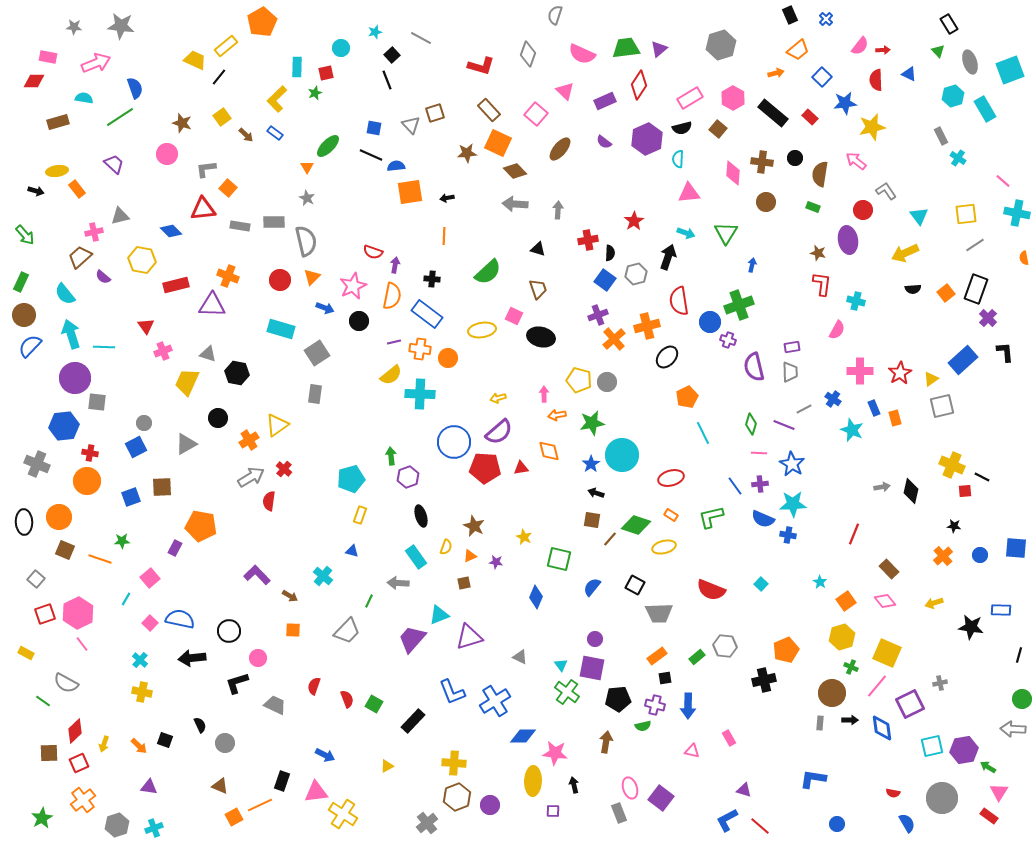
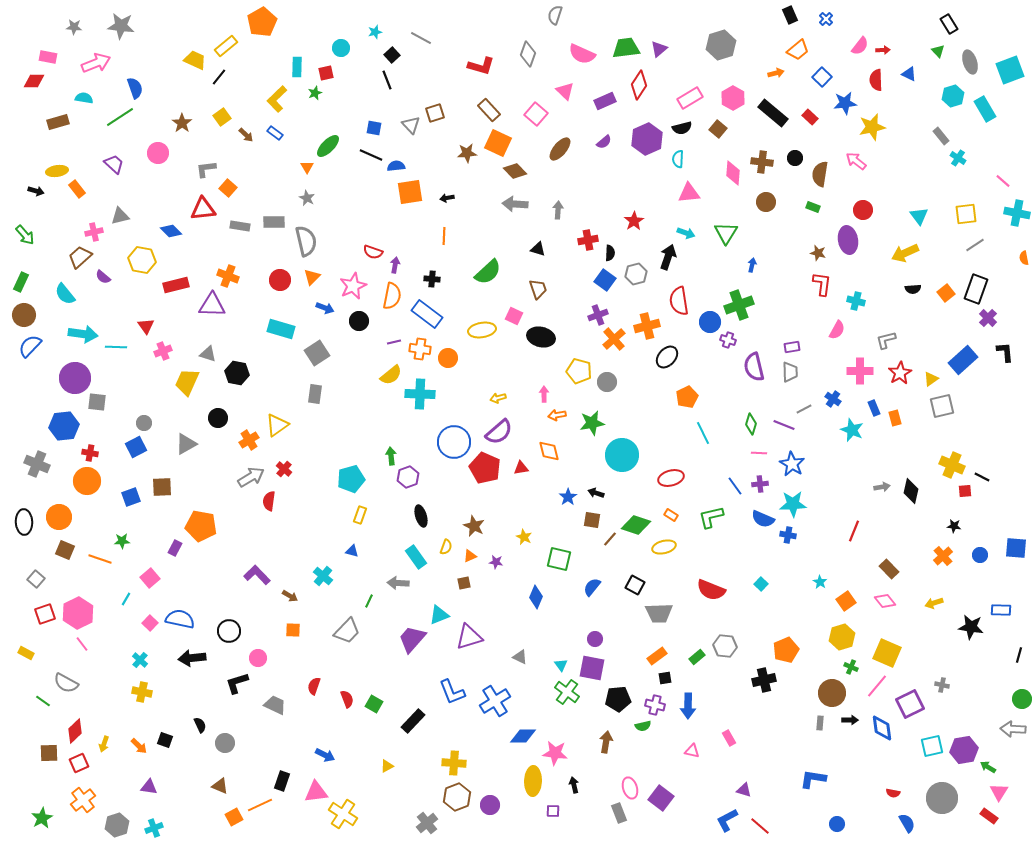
brown star at (182, 123): rotated 18 degrees clockwise
gray rectangle at (941, 136): rotated 12 degrees counterclockwise
purple semicircle at (604, 142): rotated 77 degrees counterclockwise
pink circle at (167, 154): moved 9 px left, 1 px up
gray L-shape at (886, 191): moved 149 px down; rotated 70 degrees counterclockwise
cyan arrow at (71, 334): moved 12 px right; rotated 116 degrees clockwise
cyan line at (104, 347): moved 12 px right
yellow pentagon at (579, 380): moved 9 px up
blue star at (591, 464): moved 23 px left, 33 px down
red pentagon at (485, 468): rotated 20 degrees clockwise
red line at (854, 534): moved 3 px up
gray cross at (940, 683): moved 2 px right, 2 px down; rotated 24 degrees clockwise
